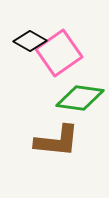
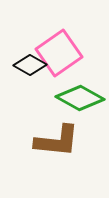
black diamond: moved 24 px down
green diamond: rotated 21 degrees clockwise
